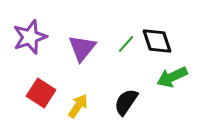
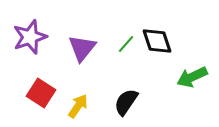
green arrow: moved 20 px right
